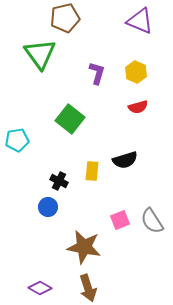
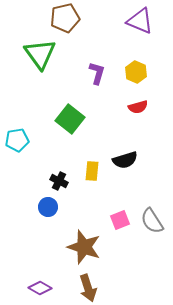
brown star: rotated 8 degrees clockwise
